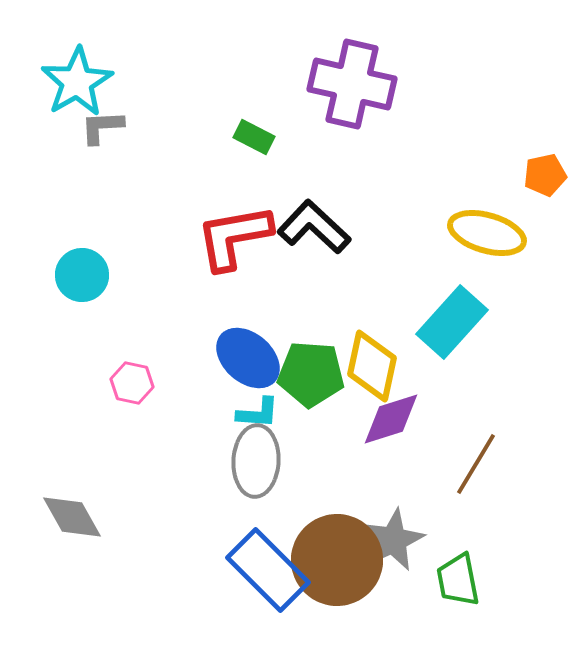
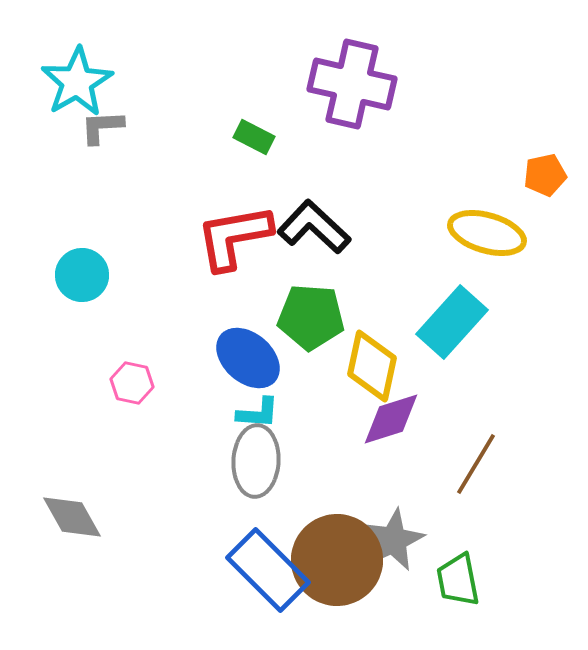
green pentagon: moved 57 px up
